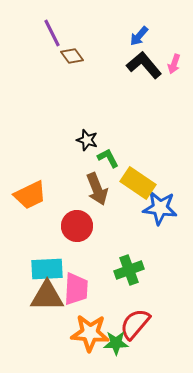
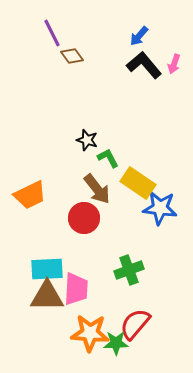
brown arrow: rotated 16 degrees counterclockwise
red circle: moved 7 px right, 8 px up
